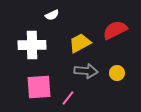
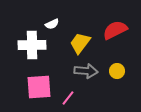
white semicircle: moved 9 px down
yellow trapezoid: rotated 25 degrees counterclockwise
yellow circle: moved 2 px up
